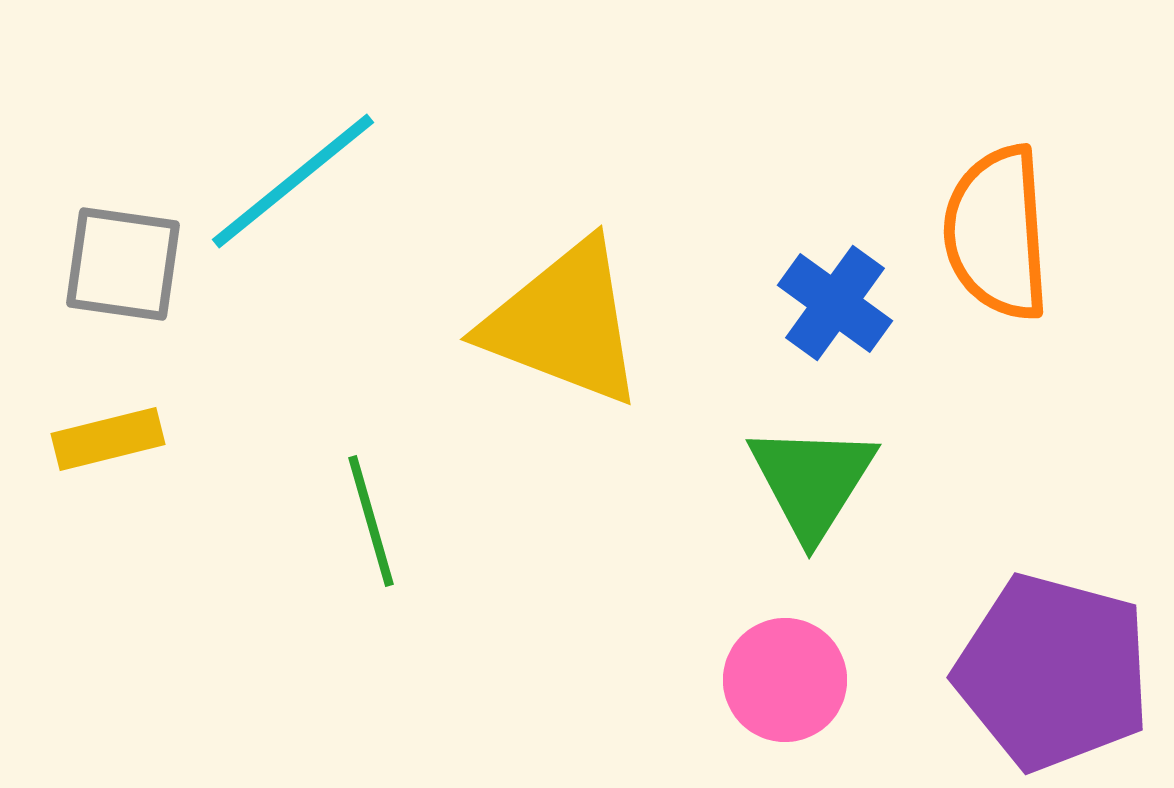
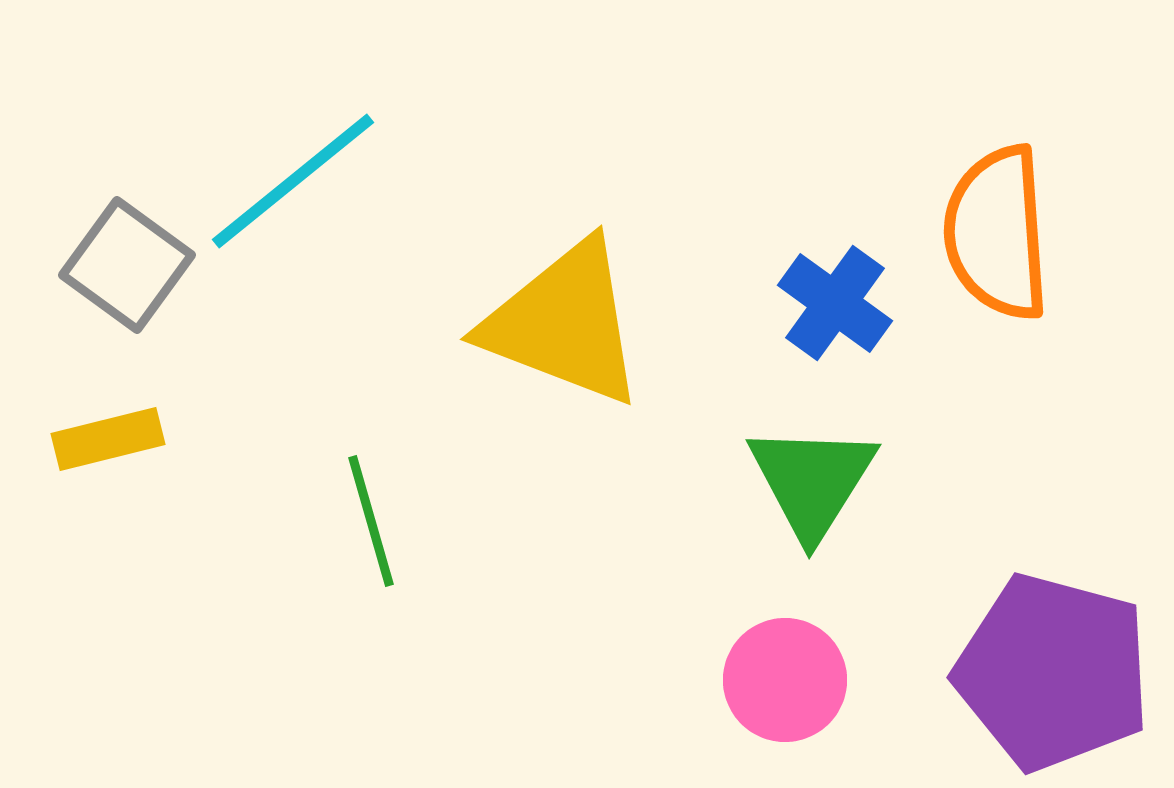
gray square: moved 4 px right, 1 px down; rotated 28 degrees clockwise
